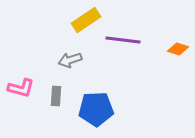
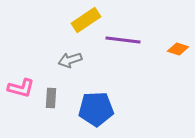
gray rectangle: moved 5 px left, 2 px down
